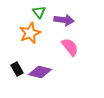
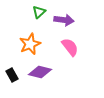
green triangle: rotated 24 degrees clockwise
orange star: moved 11 px down
black rectangle: moved 5 px left, 6 px down
